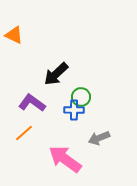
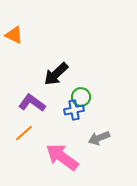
blue cross: rotated 12 degrees counterclockwise
pink arrow: moved 3 px left, 2 px up
